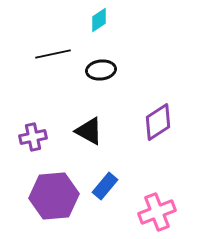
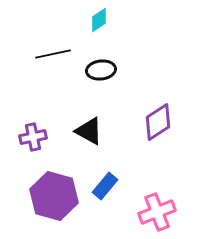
purple hexagon: rotated 21 degrees clockwise
